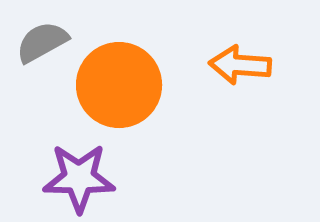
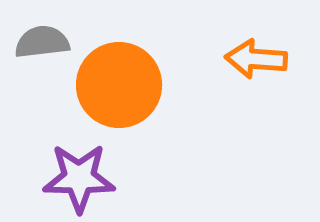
gray semicircle: rotated 22 degrees clockwise
orange arrow: moved 16 px right, 6 px up
